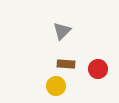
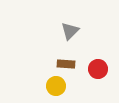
gray triangle: moved 8 px right
